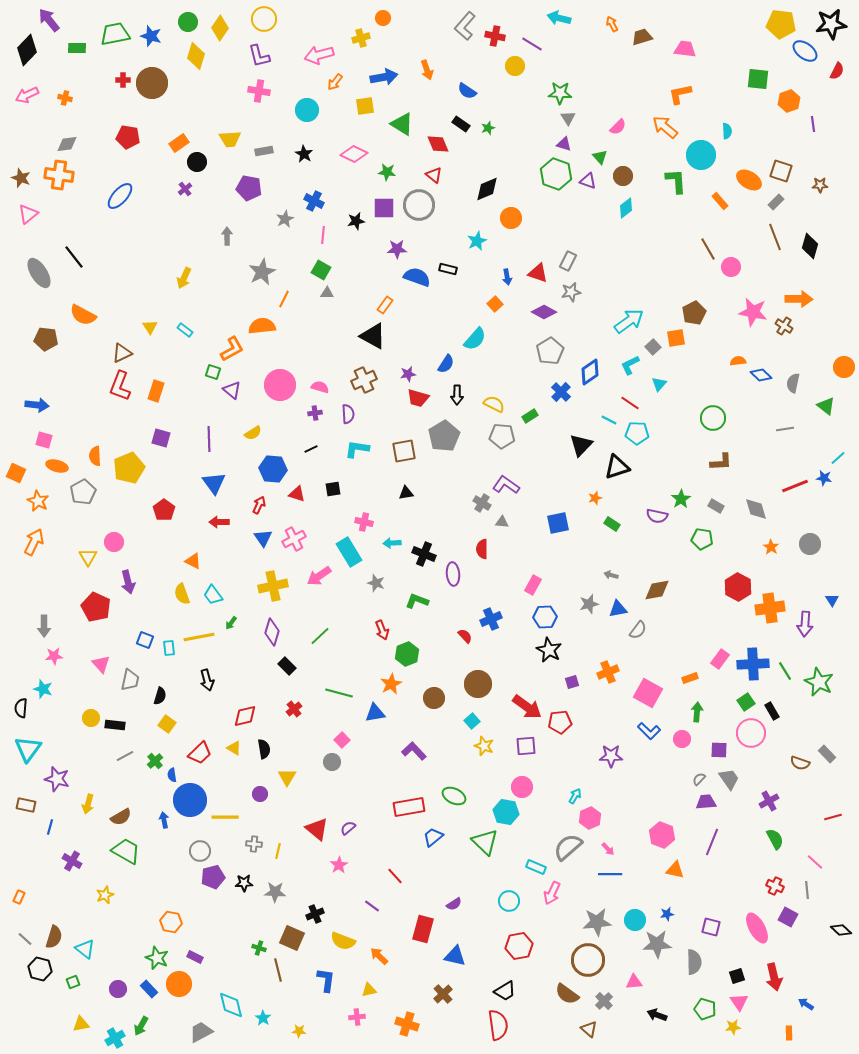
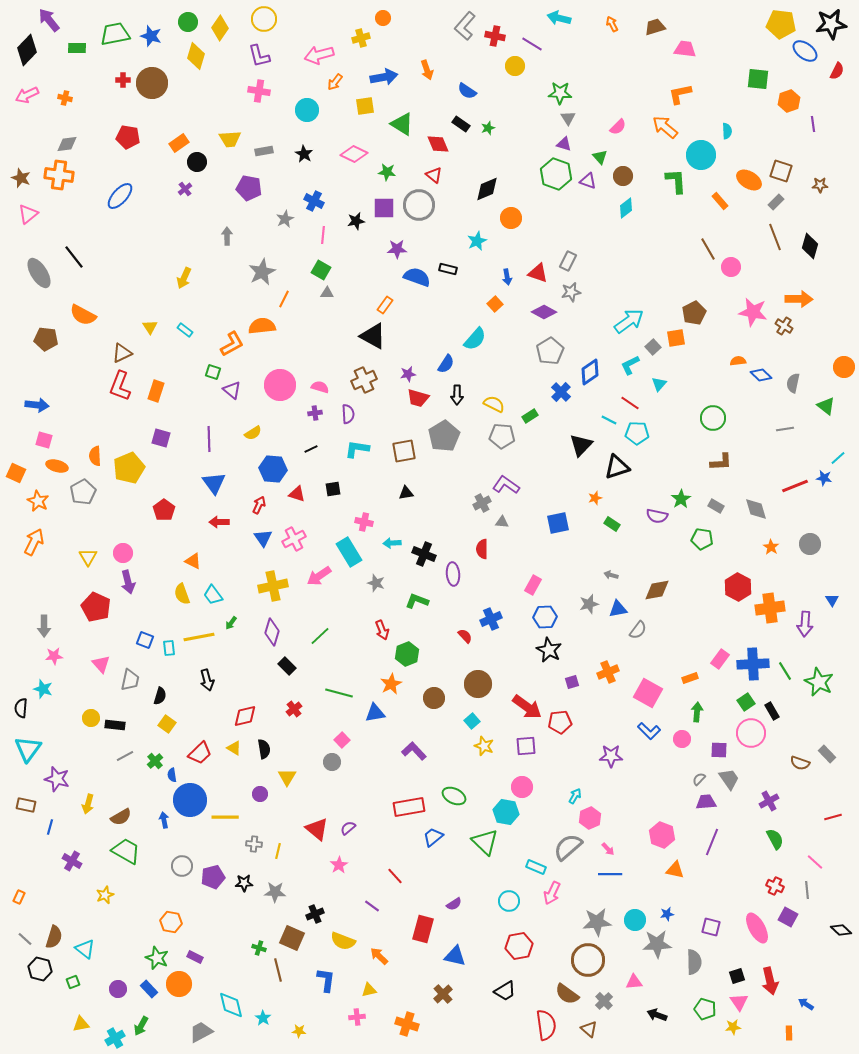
brown trapezoid at (642, 37): moved 13 px right, 10 px up
orange L-shape at (232, 349): moved 5 px up
gray cross at (482, 503): rotated 30 degrees clockwise
pink circle at (114, 542): moved 9 px right, 11 px down
gray circle at (200, 851): moved 18 px left, 15 px down
red arrow at (774, 977): moved 4 px left, 4 px down
red semicircle at (498, 1025): moved 48 px right
